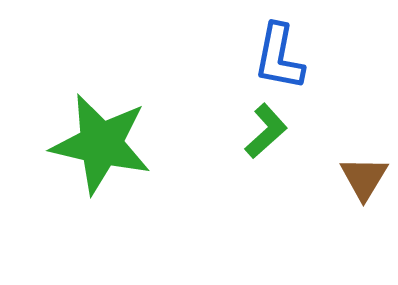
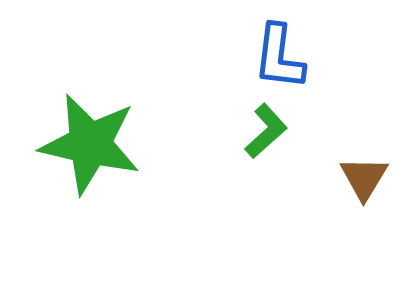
blue L-shape: rotated 4 degrees counterclockwise
green star: moved 11 px left
